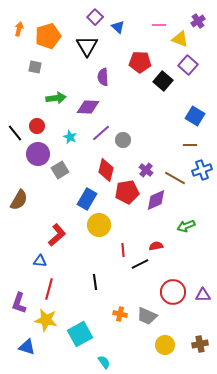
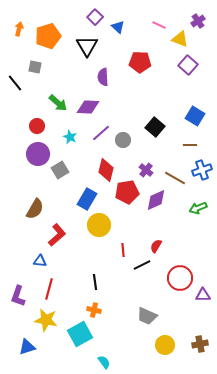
pink line at (159, 25): rotated 24 degrees clockwise
black square at (163, 81): moved 8 px left, 46 px down
green arrow at (56, 98): moved 2 px right, 5 px down; rotated 48 degrees clockwise
black line at (15, 133): moved 50 px up
brown semicircle at (19, 200): moved 16 px right, 9 px down
green arrow at (186, 226): moved 12 px right, 18 px up
red semicircle at (156, 246): rotated 48 degrees counterclockwise
black line at (140, 264): moved 2 px right, 1 px down
red circle at (173, 292): moved 7 px right, 14 px up
purple L-shape at (19, 303): moved 1 px left, 7 px up
orange cross at (120, 314): moved 26 px left, 4 px up
blue triangle at (27, 347): rotated 36 degrees counterclockwise
